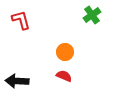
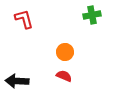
green cross: rotated 24 degrees clockwise
red L-shape: moved 3 px right, 1 px up
